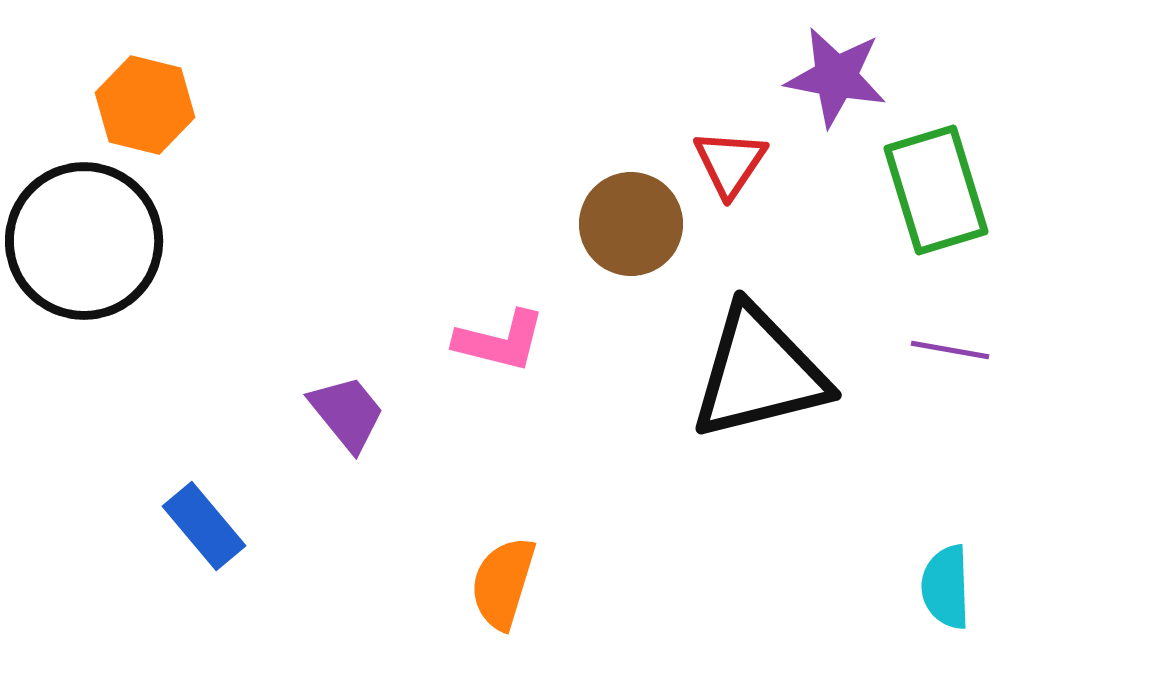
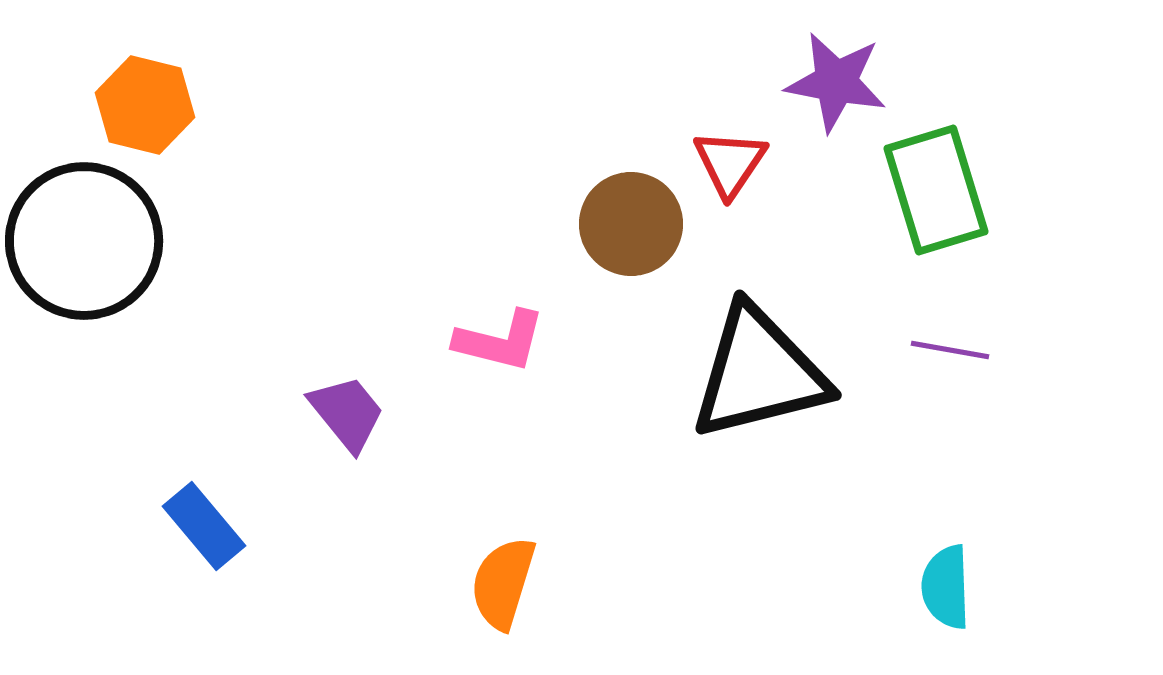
purple star: moved 5 px down
